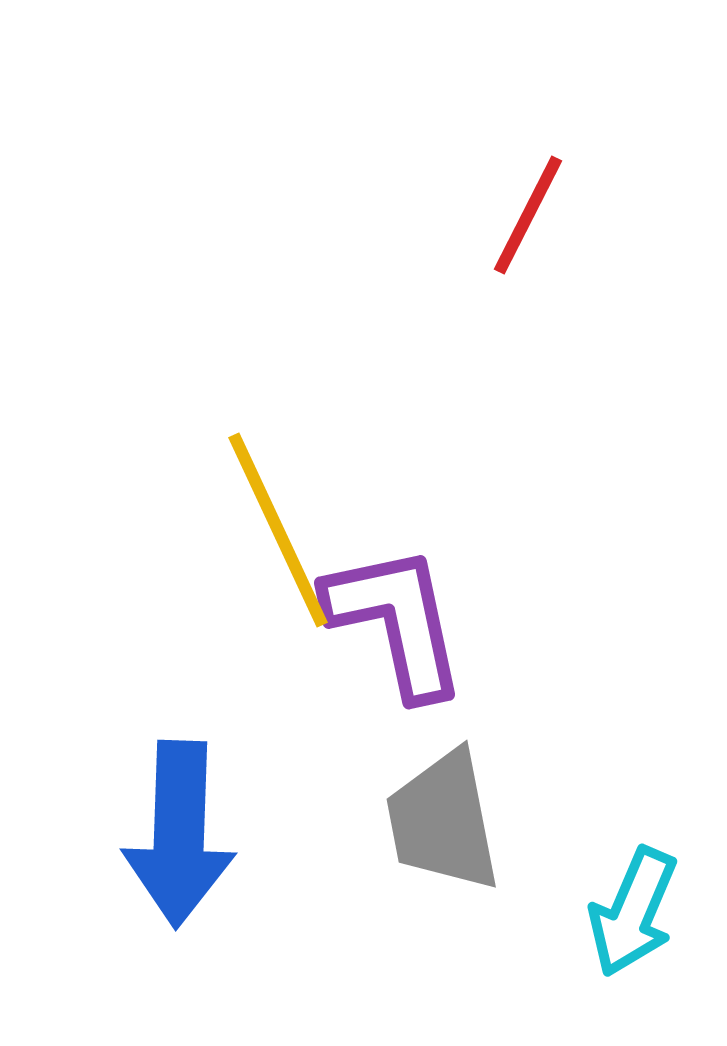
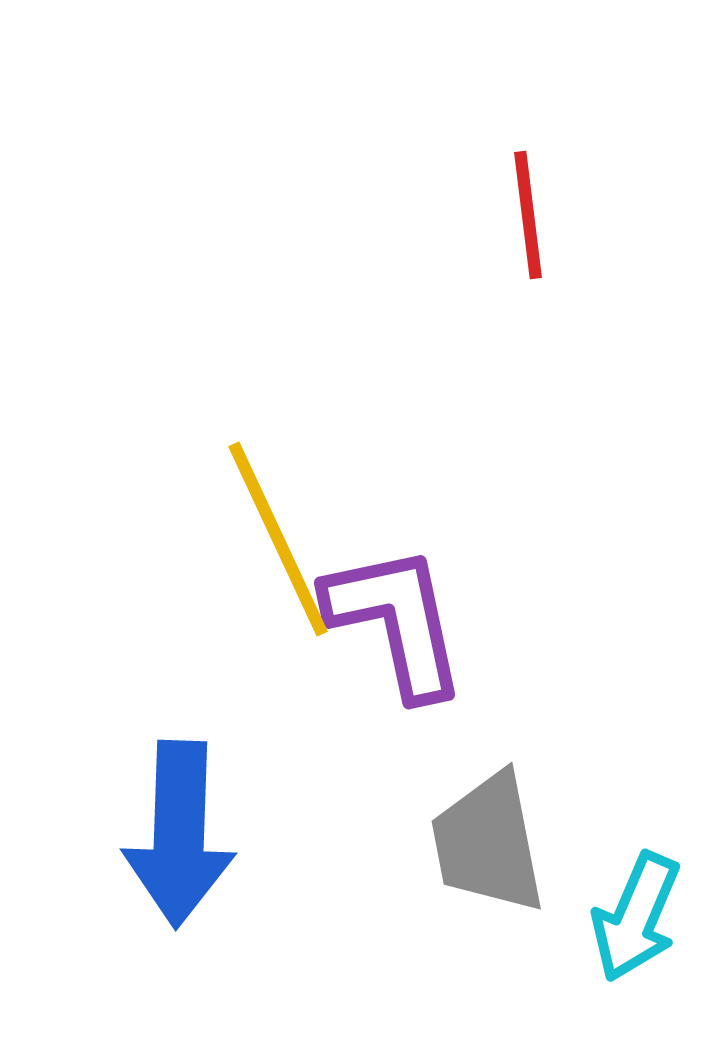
red line: rotated 34 degrees counterclockwise
yellow line: moved 9 px down
gray trapezoid: moved 45 px right, 22 px down
cyan arrow: moved 3 px right, 5 px down
